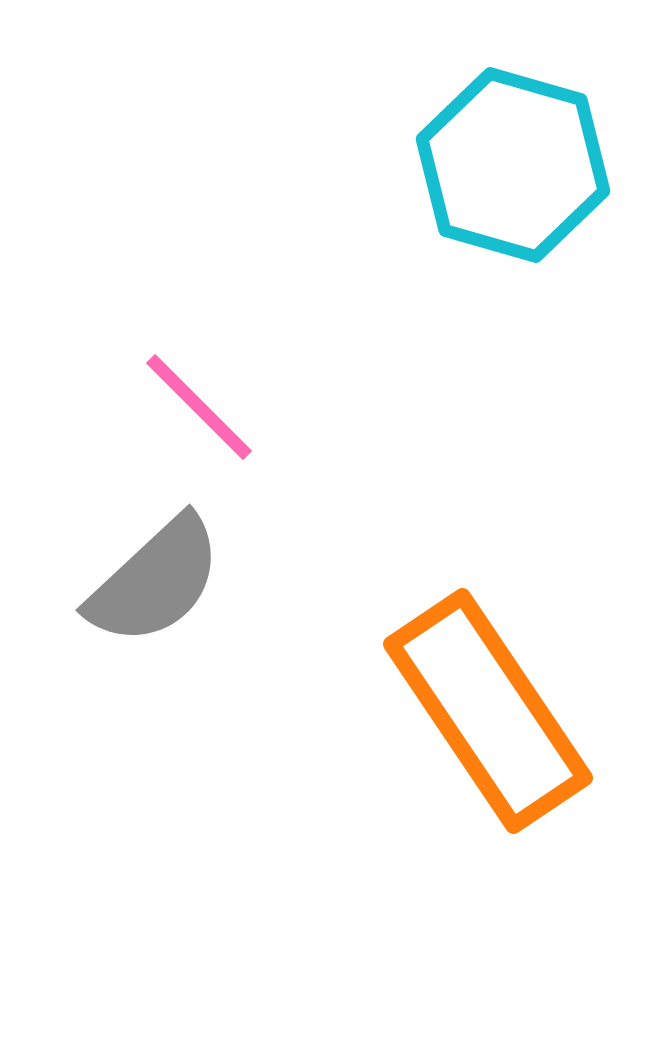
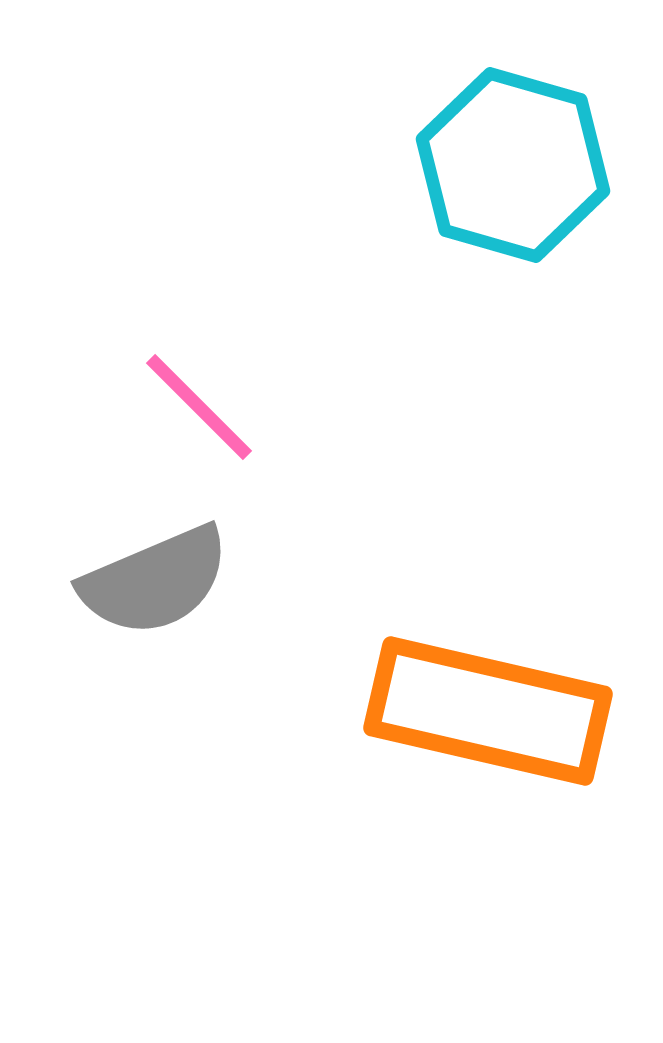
gray semicircle: rotated 20 degrees clockwise
orange rectangle: rotated 43 degrees counterclockwise
